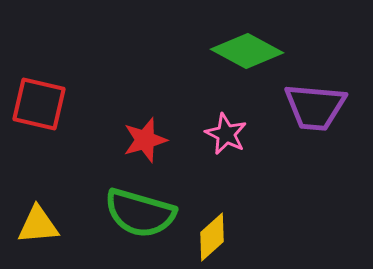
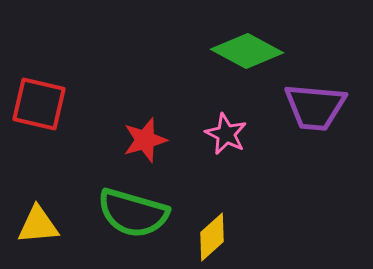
green semicircle: moved 7 px left
